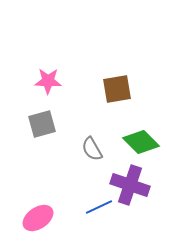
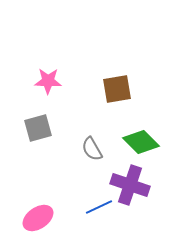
gray square: moved 4 px left, 4 px down
